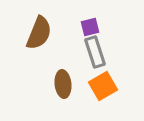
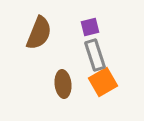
gray rectangle: moved 3 px down
orange square: moved 4 px up
